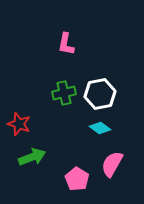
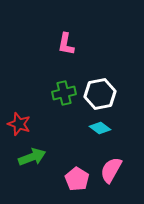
pink semicircle: moved 1 px left, 6 px down
